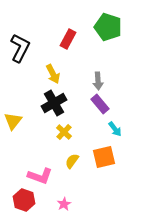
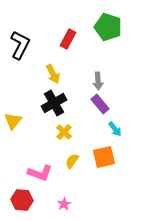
black L-shape: moved 3 px up
pink L-shape: moved 3 px up
red hexagon: moved 2 px left; rotated 15 degrees counterclockwise
